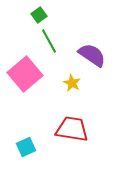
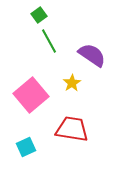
pink square: moved 6 px right, 21 px down
yellow star: rotated 12 degrees clockwise
